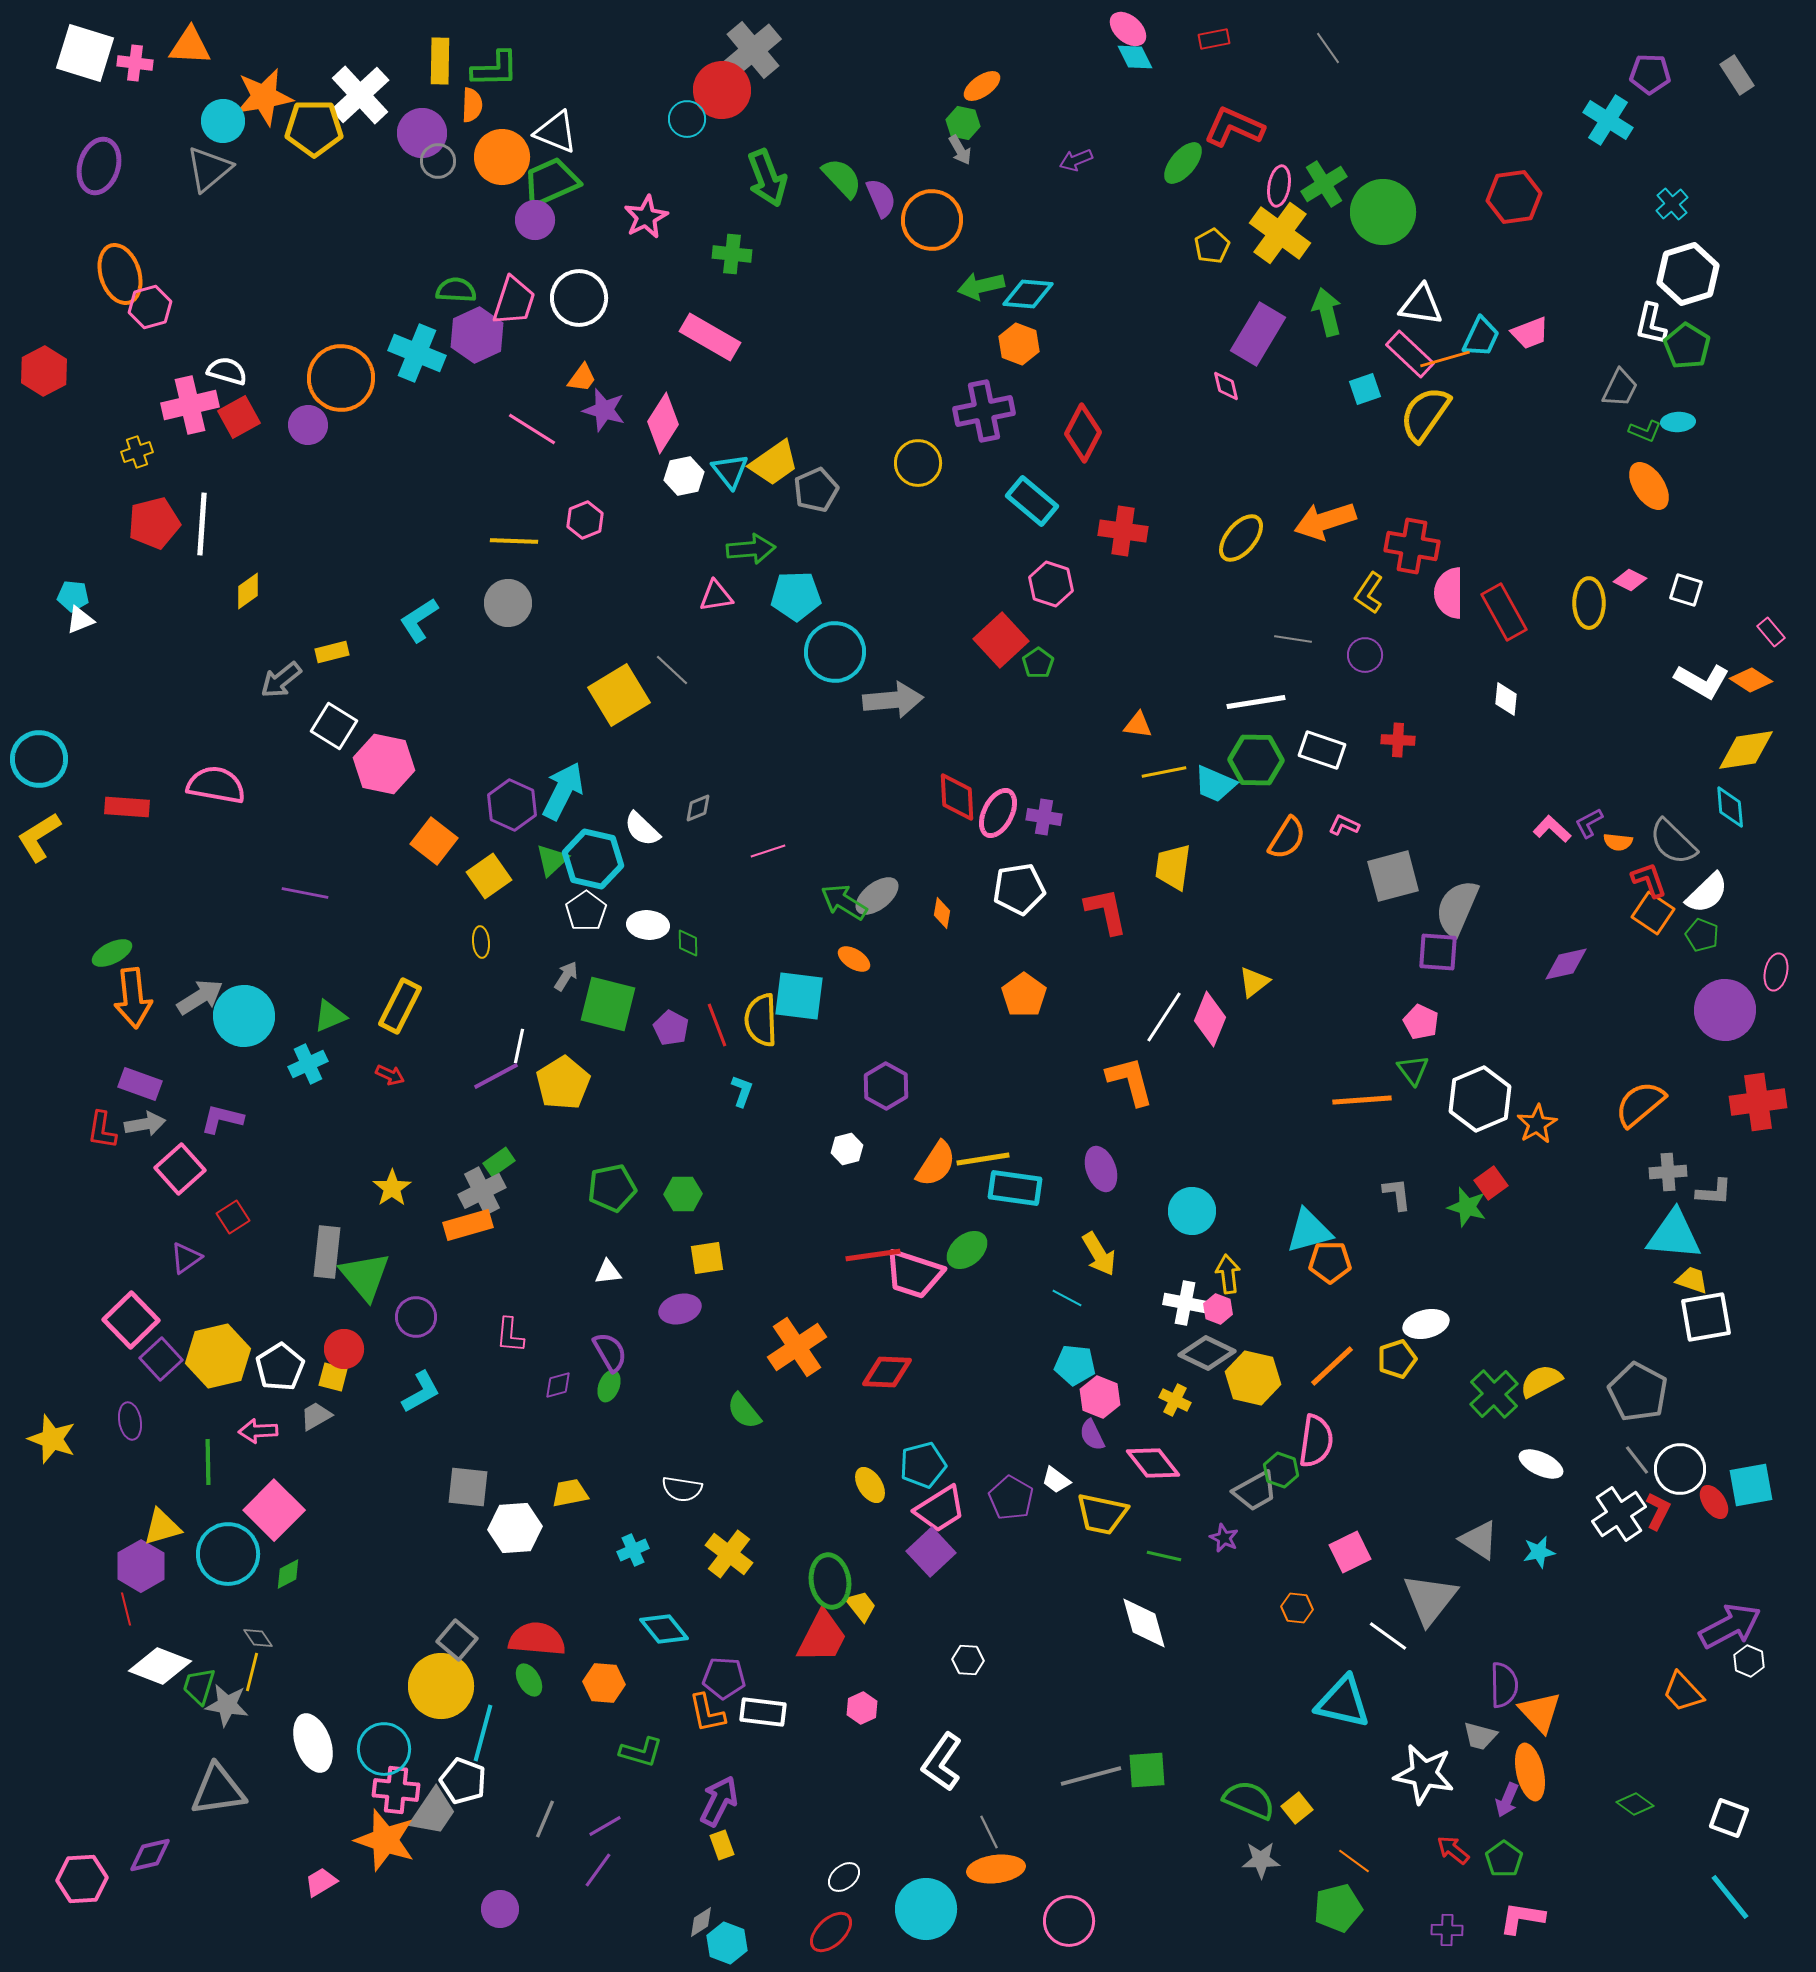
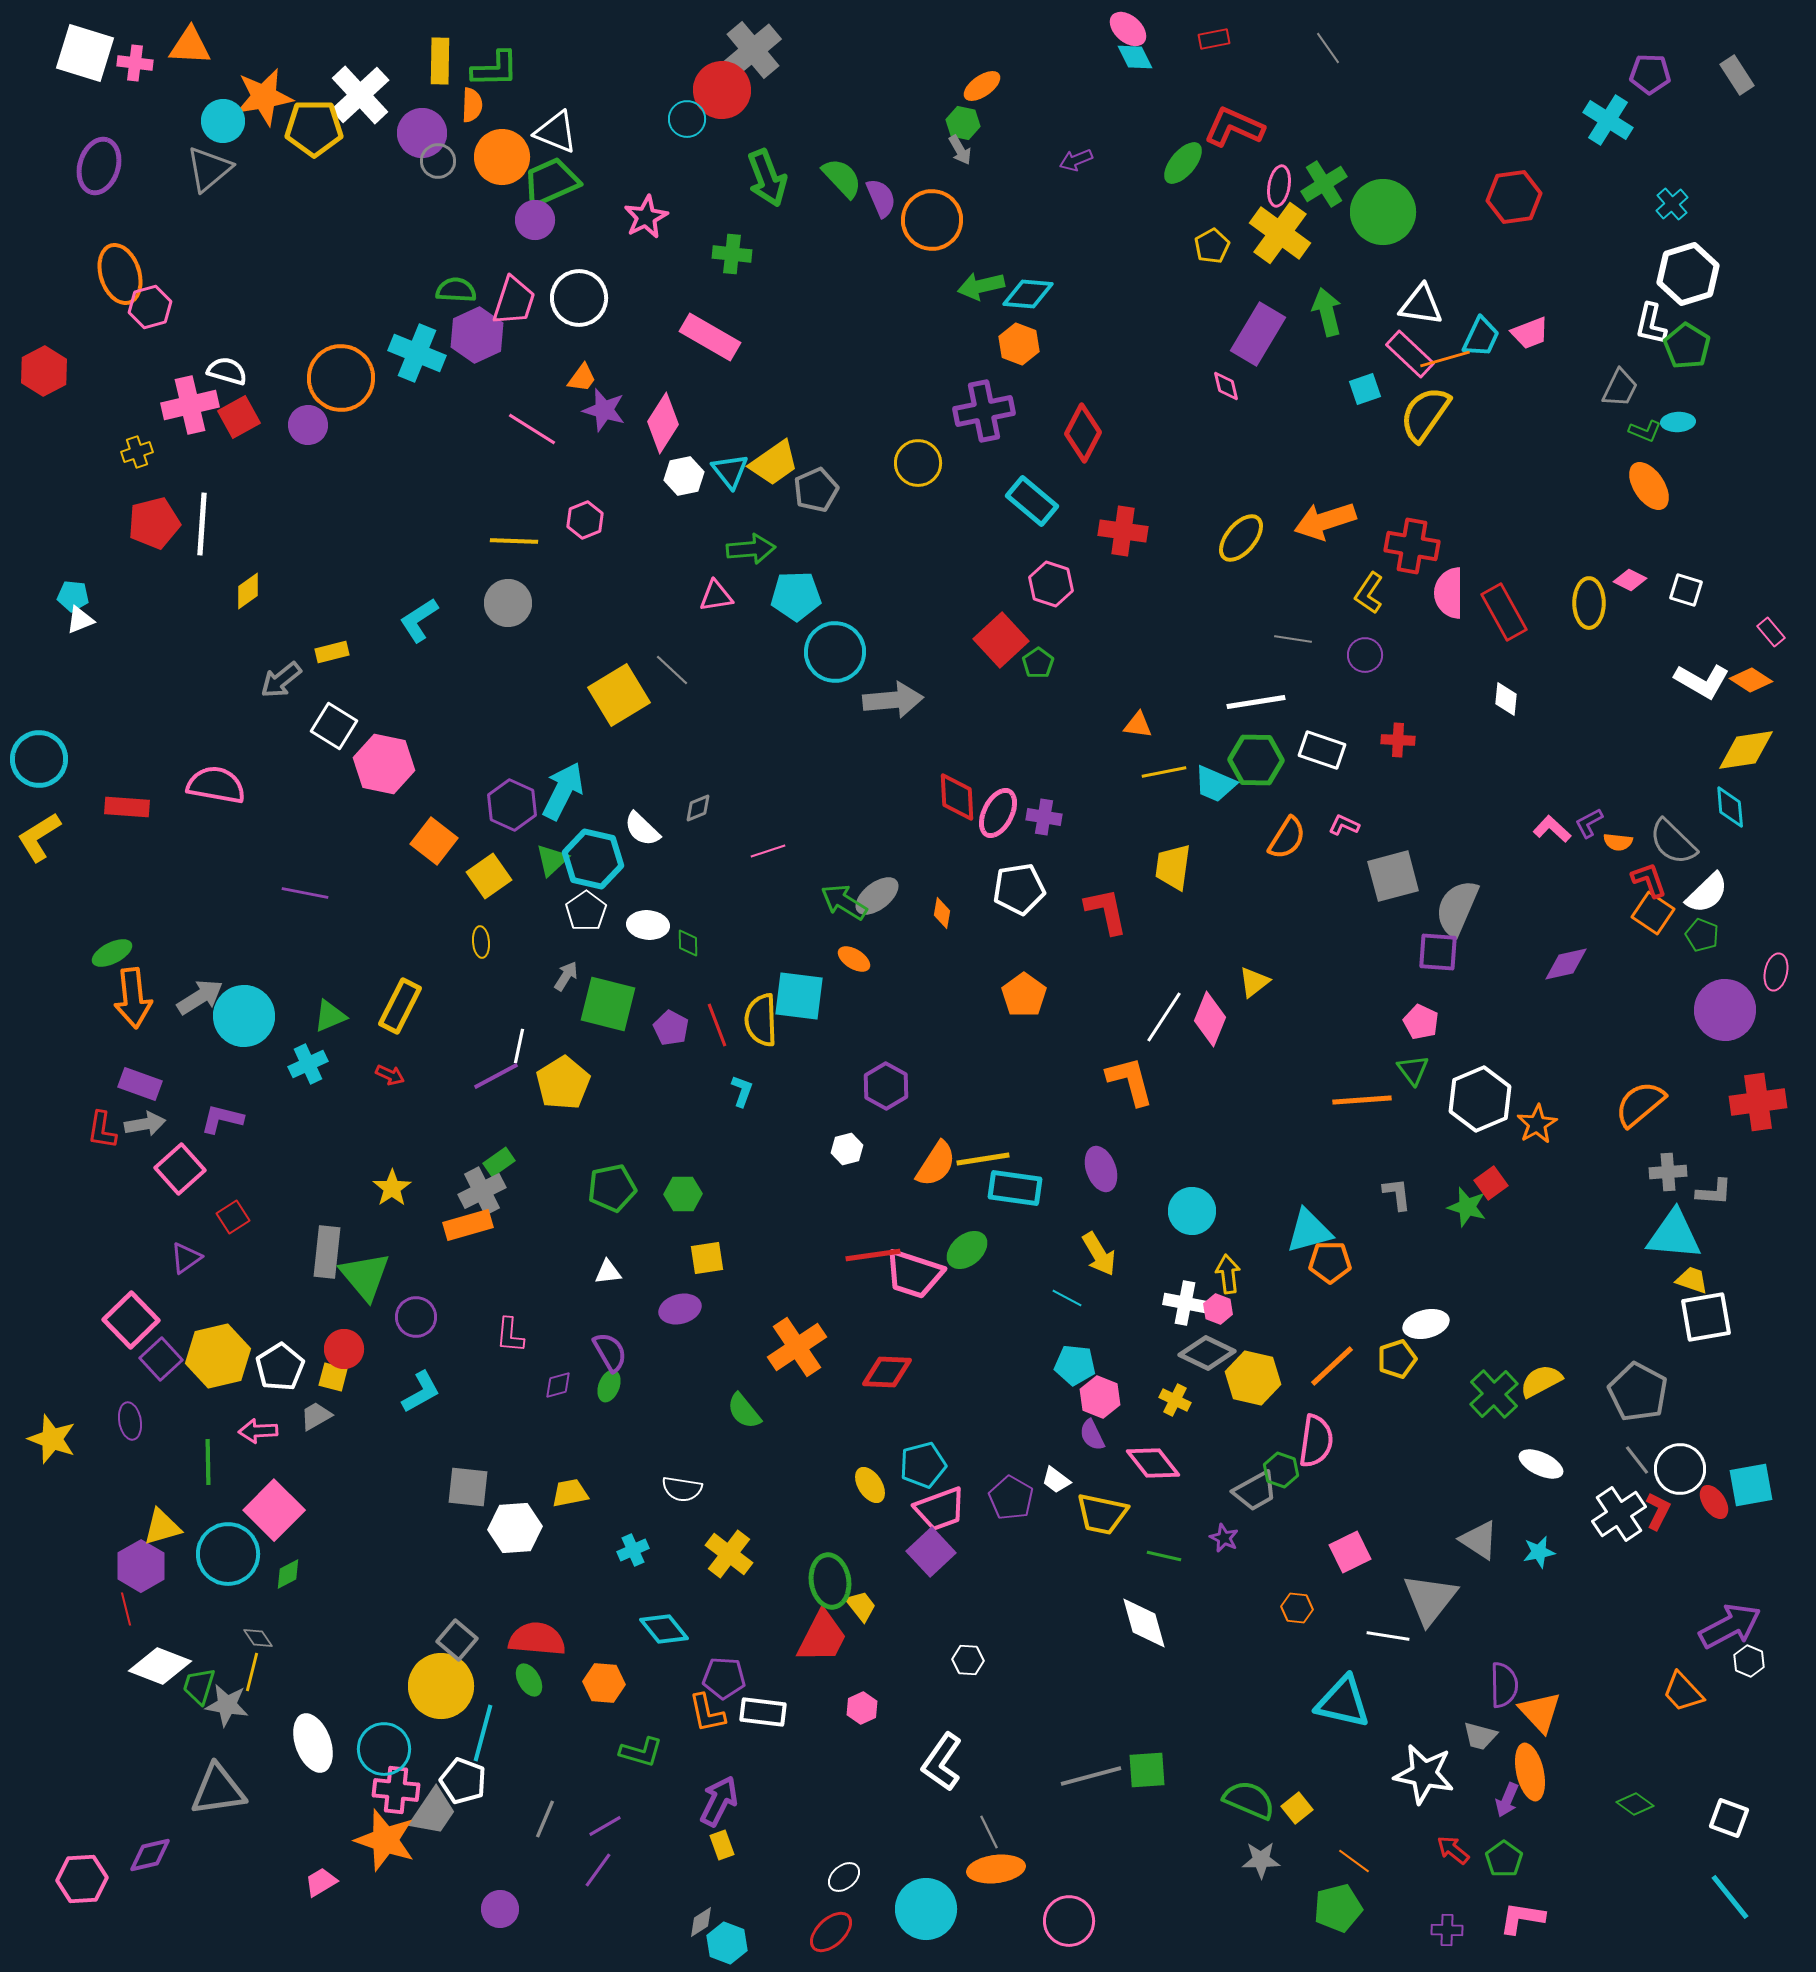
pink trapezoid at (940, 1509): rotated 12 degrees clockwise
white line at (1388, 1636): rotated 27 degrees counterclockwise
